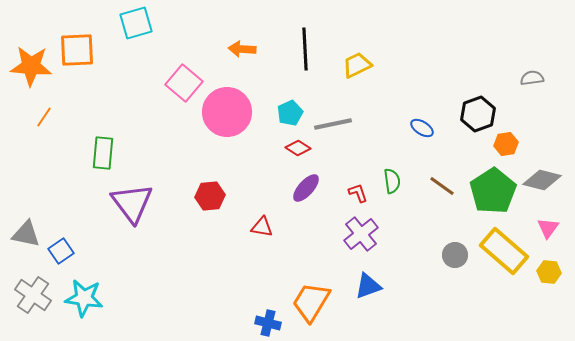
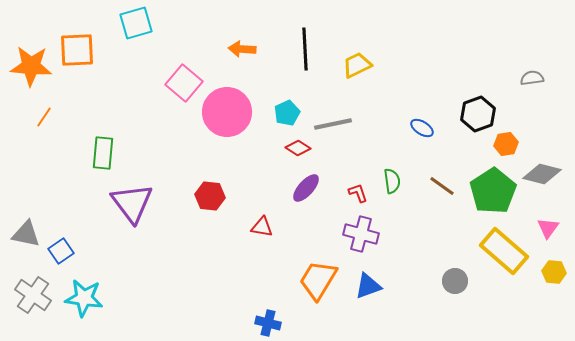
cyan pentagon: moved 3 px left
gray diamond: moved 6 px up
red hexagon: rotated 12 degrees clockwise
purple cross: rotated 36 degrees counterclockwise
gray circle: moved 26 px down
yellow hexagon: moved 5 px right
orange trapezoid: moved 7 px right, 22 px up
